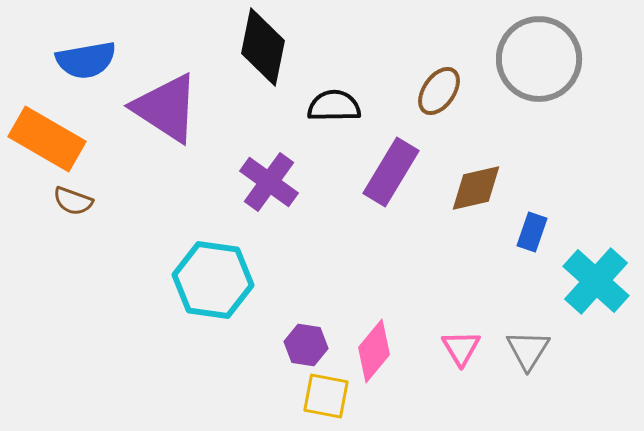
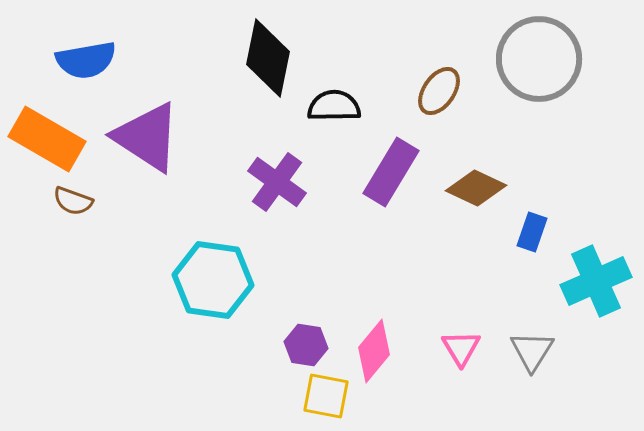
black diamond: moved 5 px right, 11 px down
purple triangle: moved 19 px left, 29 px down
purple cross: moved 8 px right
brown diamond: rotated 38 degrees clockwise
cyan cross: rotated 24 degrees clockwise
gray triangle: moved 4 px right, 1 px down
